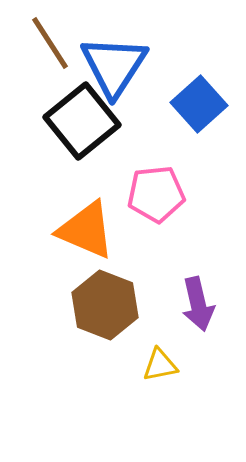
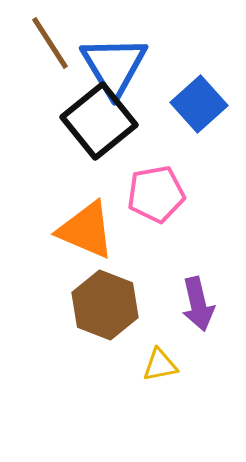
blue triangle: rotated 4 degrees counterclockwise
black square: moved 17 px right
pink pentagon: rotated 4 degrees counterclockwise
